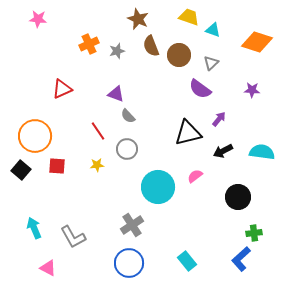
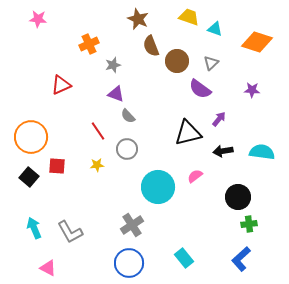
cyan triangle: moved 2 px right, 1 px up
gray star: moved 4 px left, 14 px down
brown circle: moved 2 px left, 6 px down
red triangle: moved 1 px left, 4 px up
orange circle: moved 4 px left, 1 px down
black arrow: rotated 18 degrees clockwise
black square: moved 8 px right, 7 px down
green cross: moved 5 px left, 9 px up
gray L-shape: moved 3 px left, 5 px up
cyan rectangle: moved 3 px left, 3 px up
